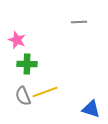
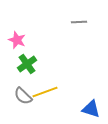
green cross: rotated 36 degrees counterclockwise
gray semicircle: rotated 24 degrees counterclockwise
